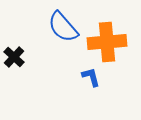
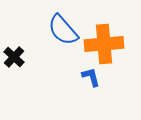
blue semicircle: moved 3 px down
orange cross: moved 3 px left, 2 px down
